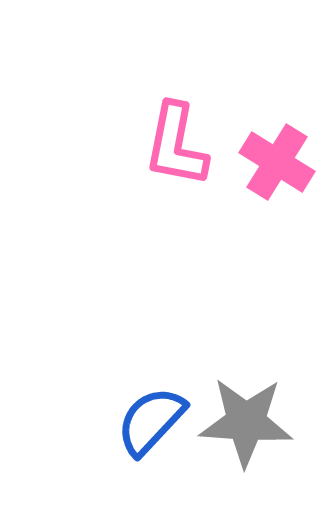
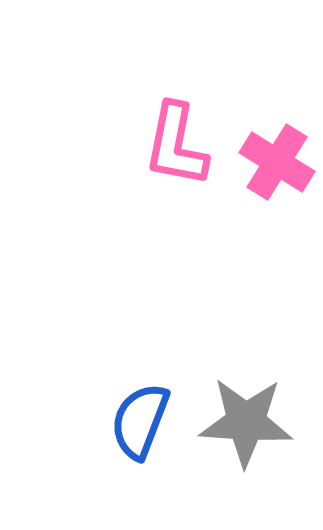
blue semicircle: moved 11 px left; rotated 22 degrees counterclockwise
